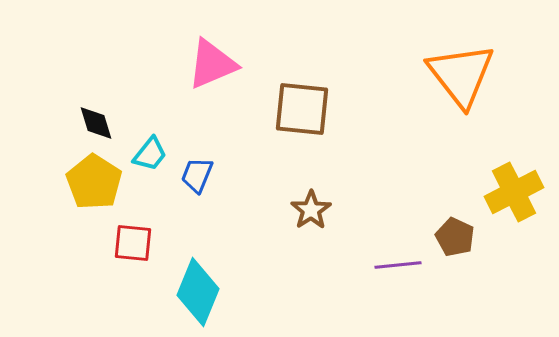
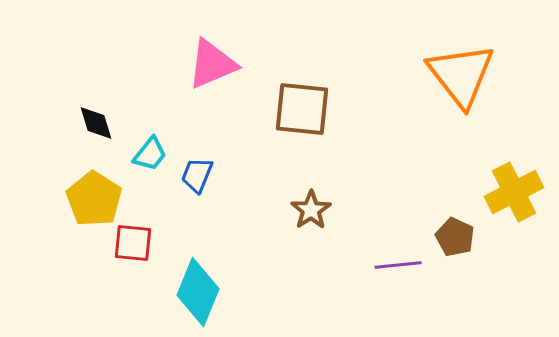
yellow pentagon: moved 17 px down
